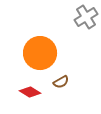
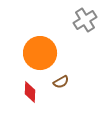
gray cross: moved 1 px left, 3 px down
red diamond: rotated 60 degrees clockwise
